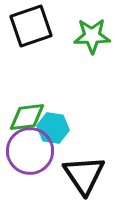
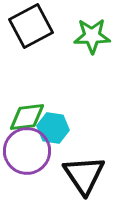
black square: rotated 9 degrees counterclockwise
purple circle: moved 3 px left
